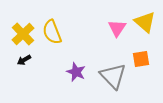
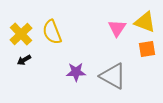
yellow triangle: rotated 20 degrees counterclockwise
yellow cross: moved 2 px left
orange square: moved 6 px right, 10 px up
purple star: rotated 24 degrees counterclockwise
gray triangle: rotated 16 degrees counterclockwise
